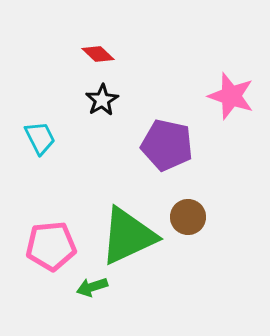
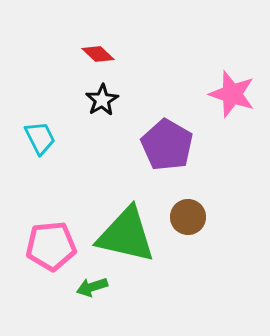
pink star: moved 1 px right, 2 px up
purple pentagon: rotated 18 degrees clockwise
green triangle: moved 2 px left, 1 px up; rotated 38 degrees clockwise
